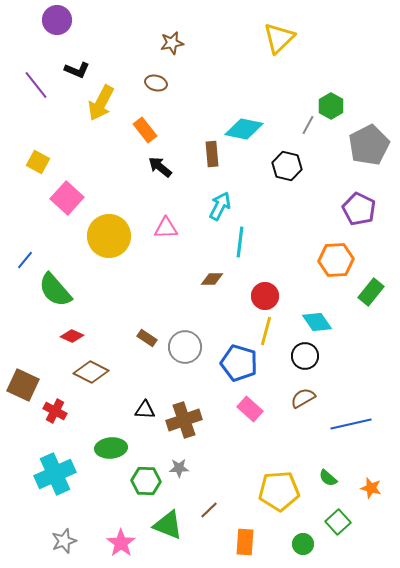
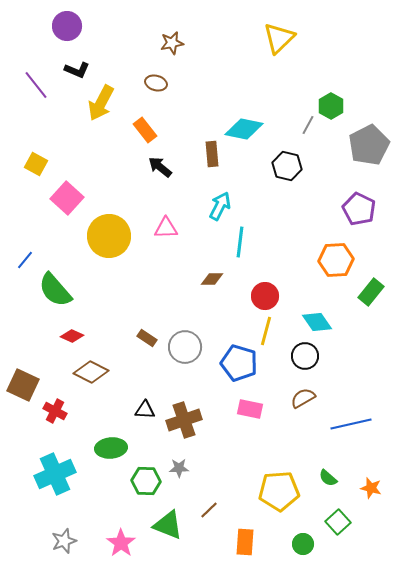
purple circle at (57, 20): moved 10 px right, 6 px down
yellow square at (38, 162): moved 2 px left, 2 px down
pink rectangle at (250, 409): rotated 30 degrees counterclockwise
